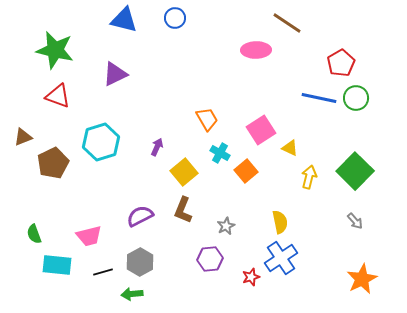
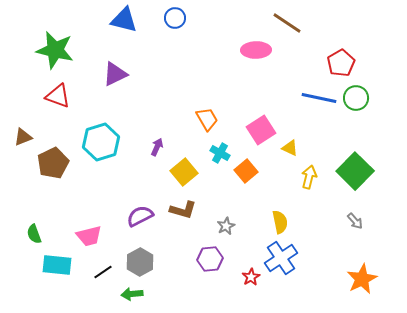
brown L-shape: rotated 96 degrees counterclockwise
black line: rotated 18 degrees counterclockwise
red star: rotated 12 degrees counterclockwise
